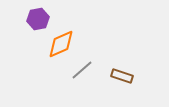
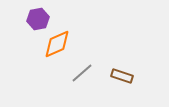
orange diamond: moved 4 px left
gray line: moved 3 px down
